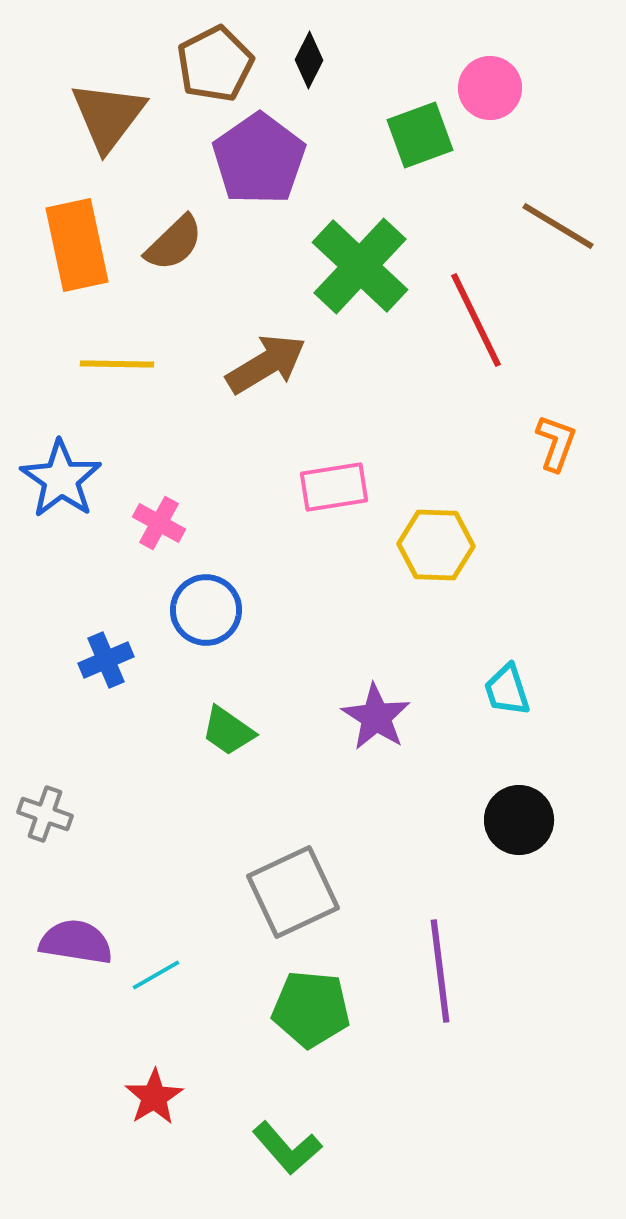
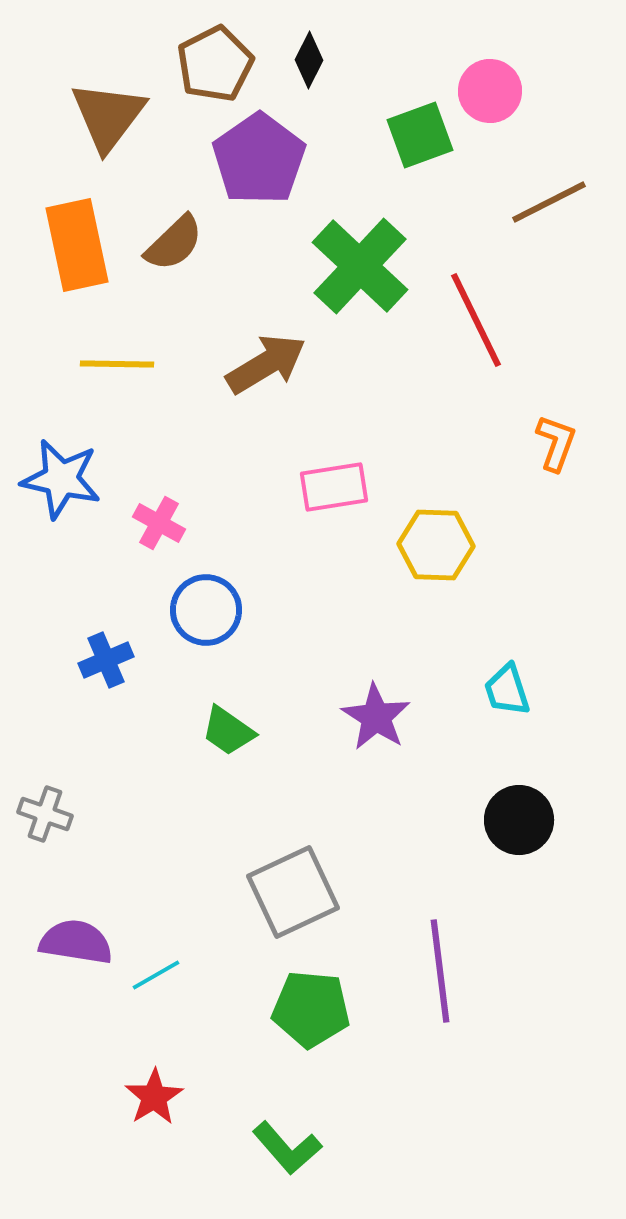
pink circle: moved 3 px down
brown line: moved 9 px left, 24 px up; rotated 58 degrees counterclockwise
blue star: rotated 22 degrees counterclockwise
